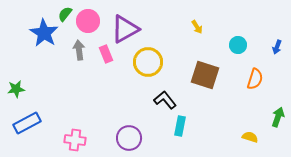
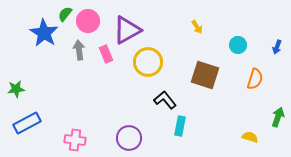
purple triangle: moved 2 px right, 1 px down
